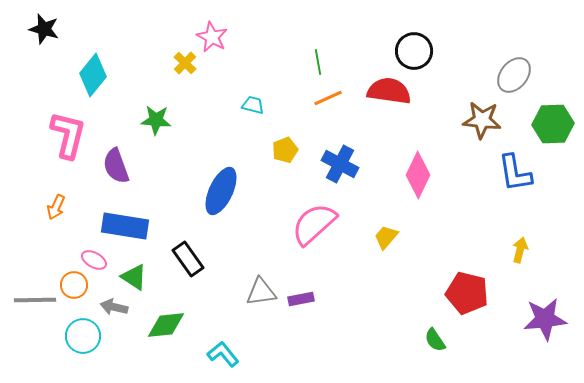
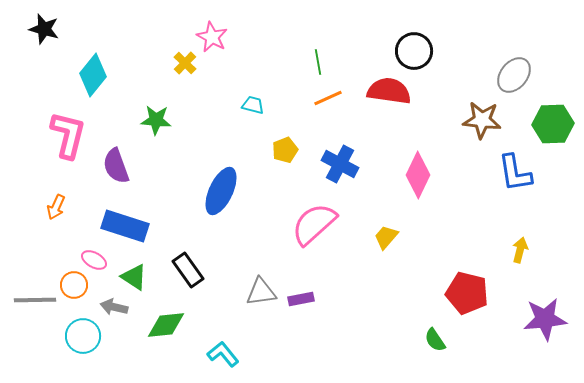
blue rectangle: rotated 9 degrees clockwise
black rectangle: moved 11 px down
